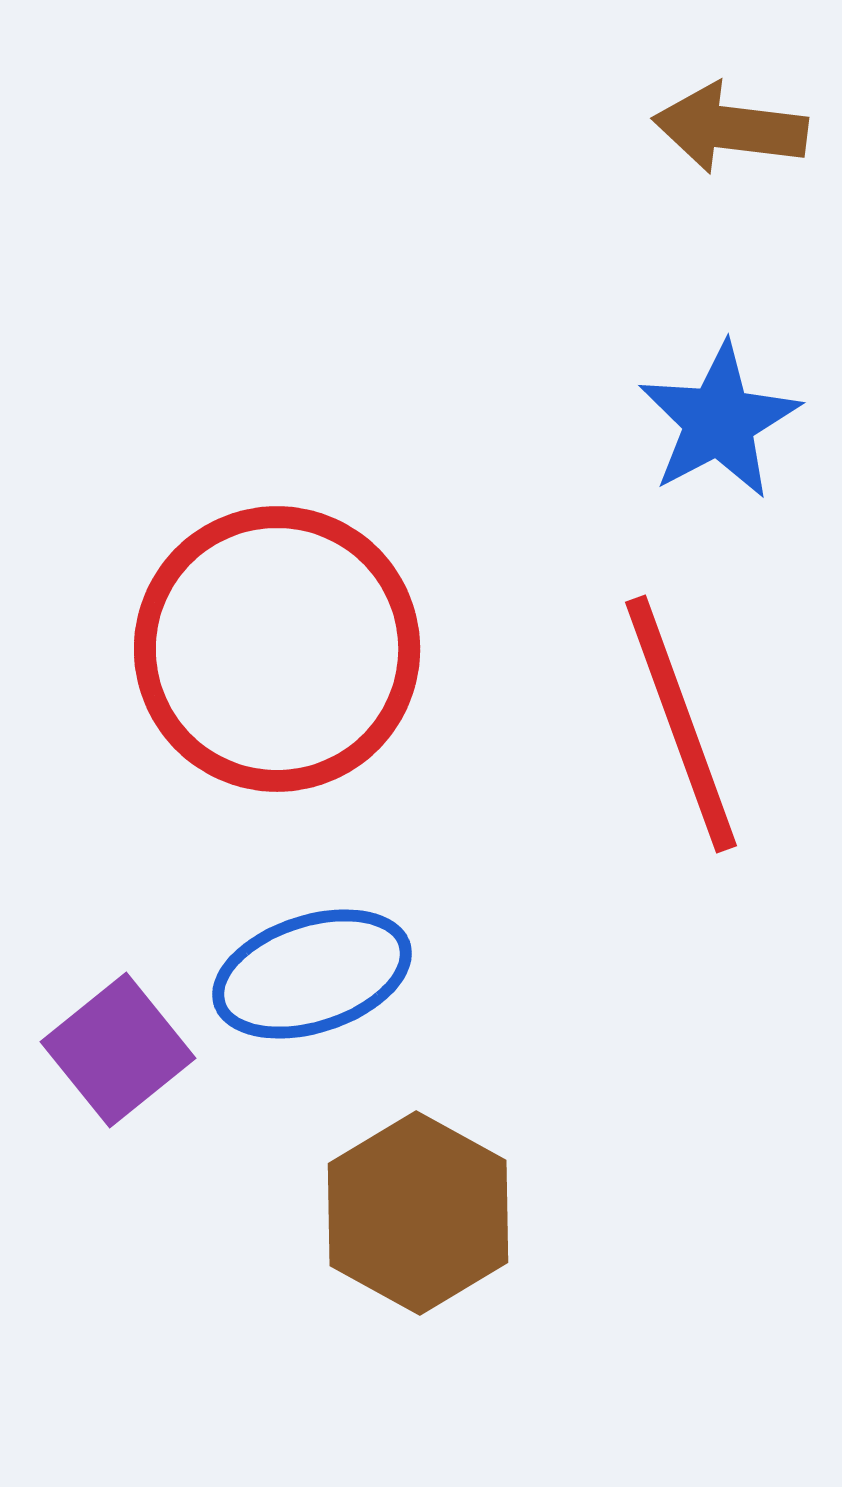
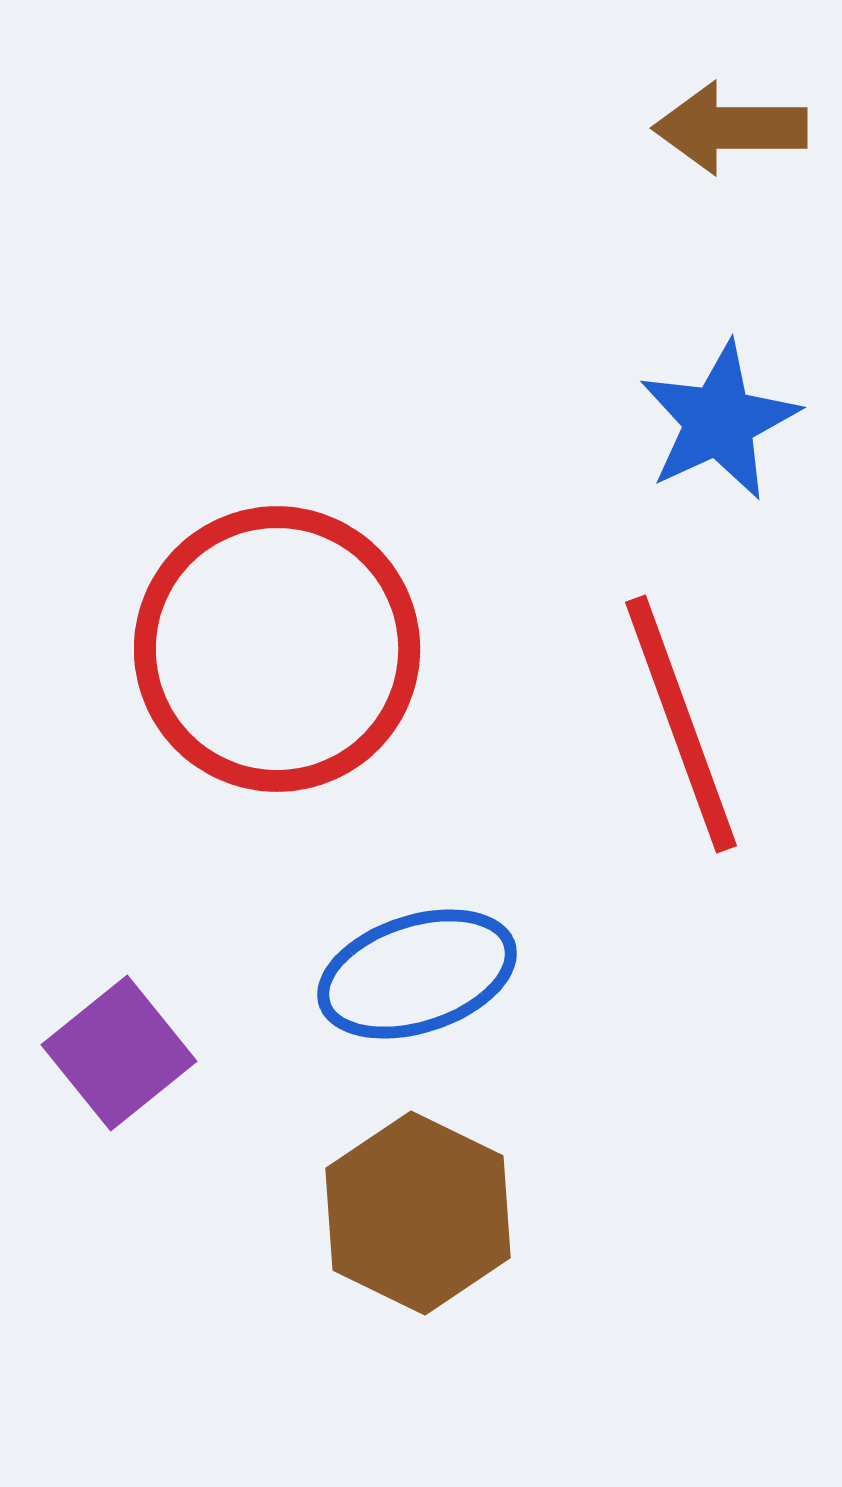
brown arrow: rotated 7 degrees counterclockwise
blue star: rotated 3 degrees clockwise
blue ellipse: moved 105 px right
purple square: moved 1 px right, 3 px down
brown hexagon: rotated 3 degrees counterclockwise
